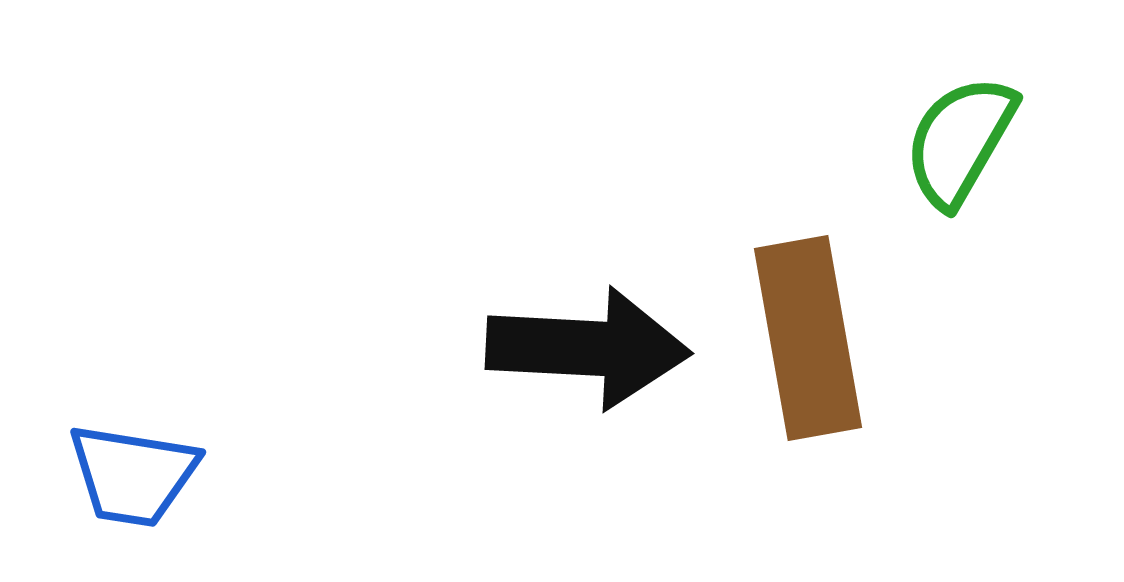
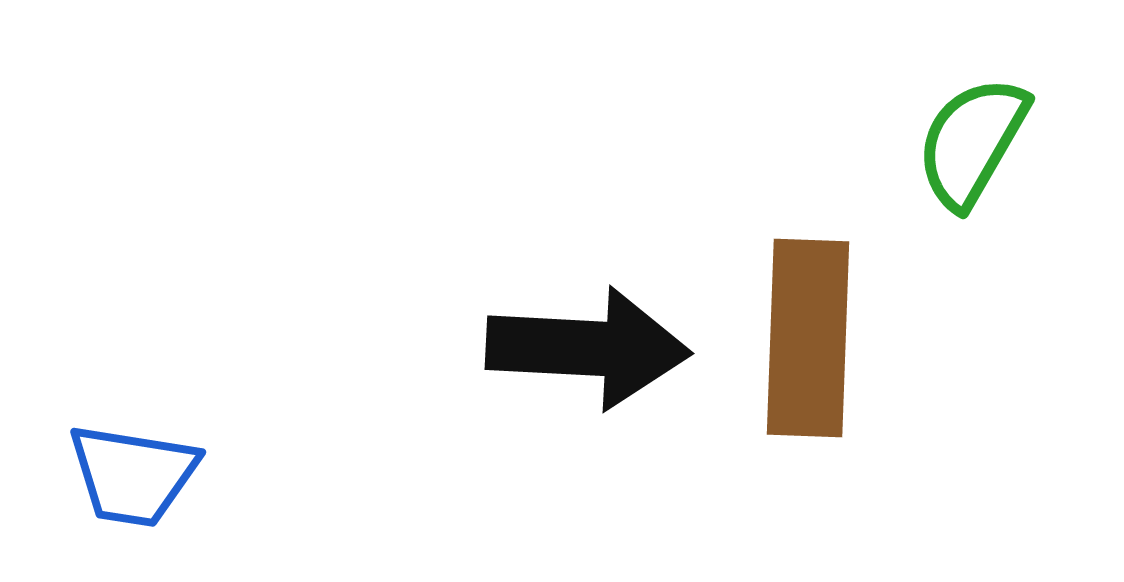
green semicircle: moved 12 px right, 1 px down
brown rectangle: rotated 12 degrees clockwise
